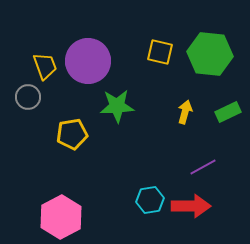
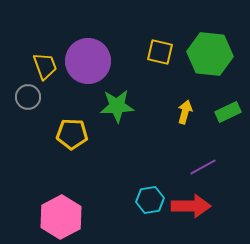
yellow pentagon: rotated 12 degrees clockwise
